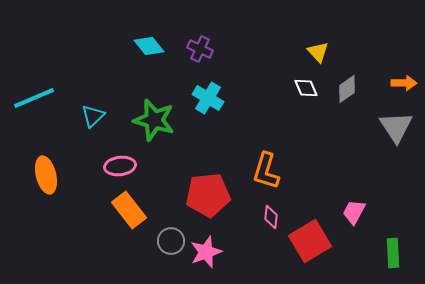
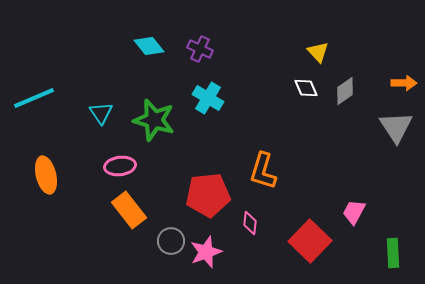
gray diamond: moved 2 px left, 2 px down
cyan triangle: moved 8 px right, 3 px up; rotated 20 degrees counterclockwise
orange L-shape: moved 3 px left
pink diamond: moved 21 px left, 6 px down
red square: rotated 15 degrees counterclockwise
